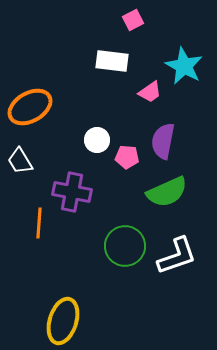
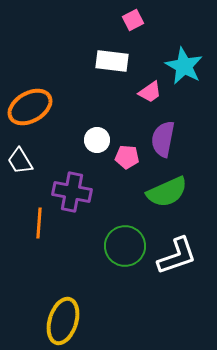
purple semicircle: moved 2 px up
